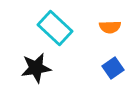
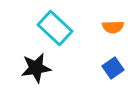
orange semicircle: moved 3 px right
